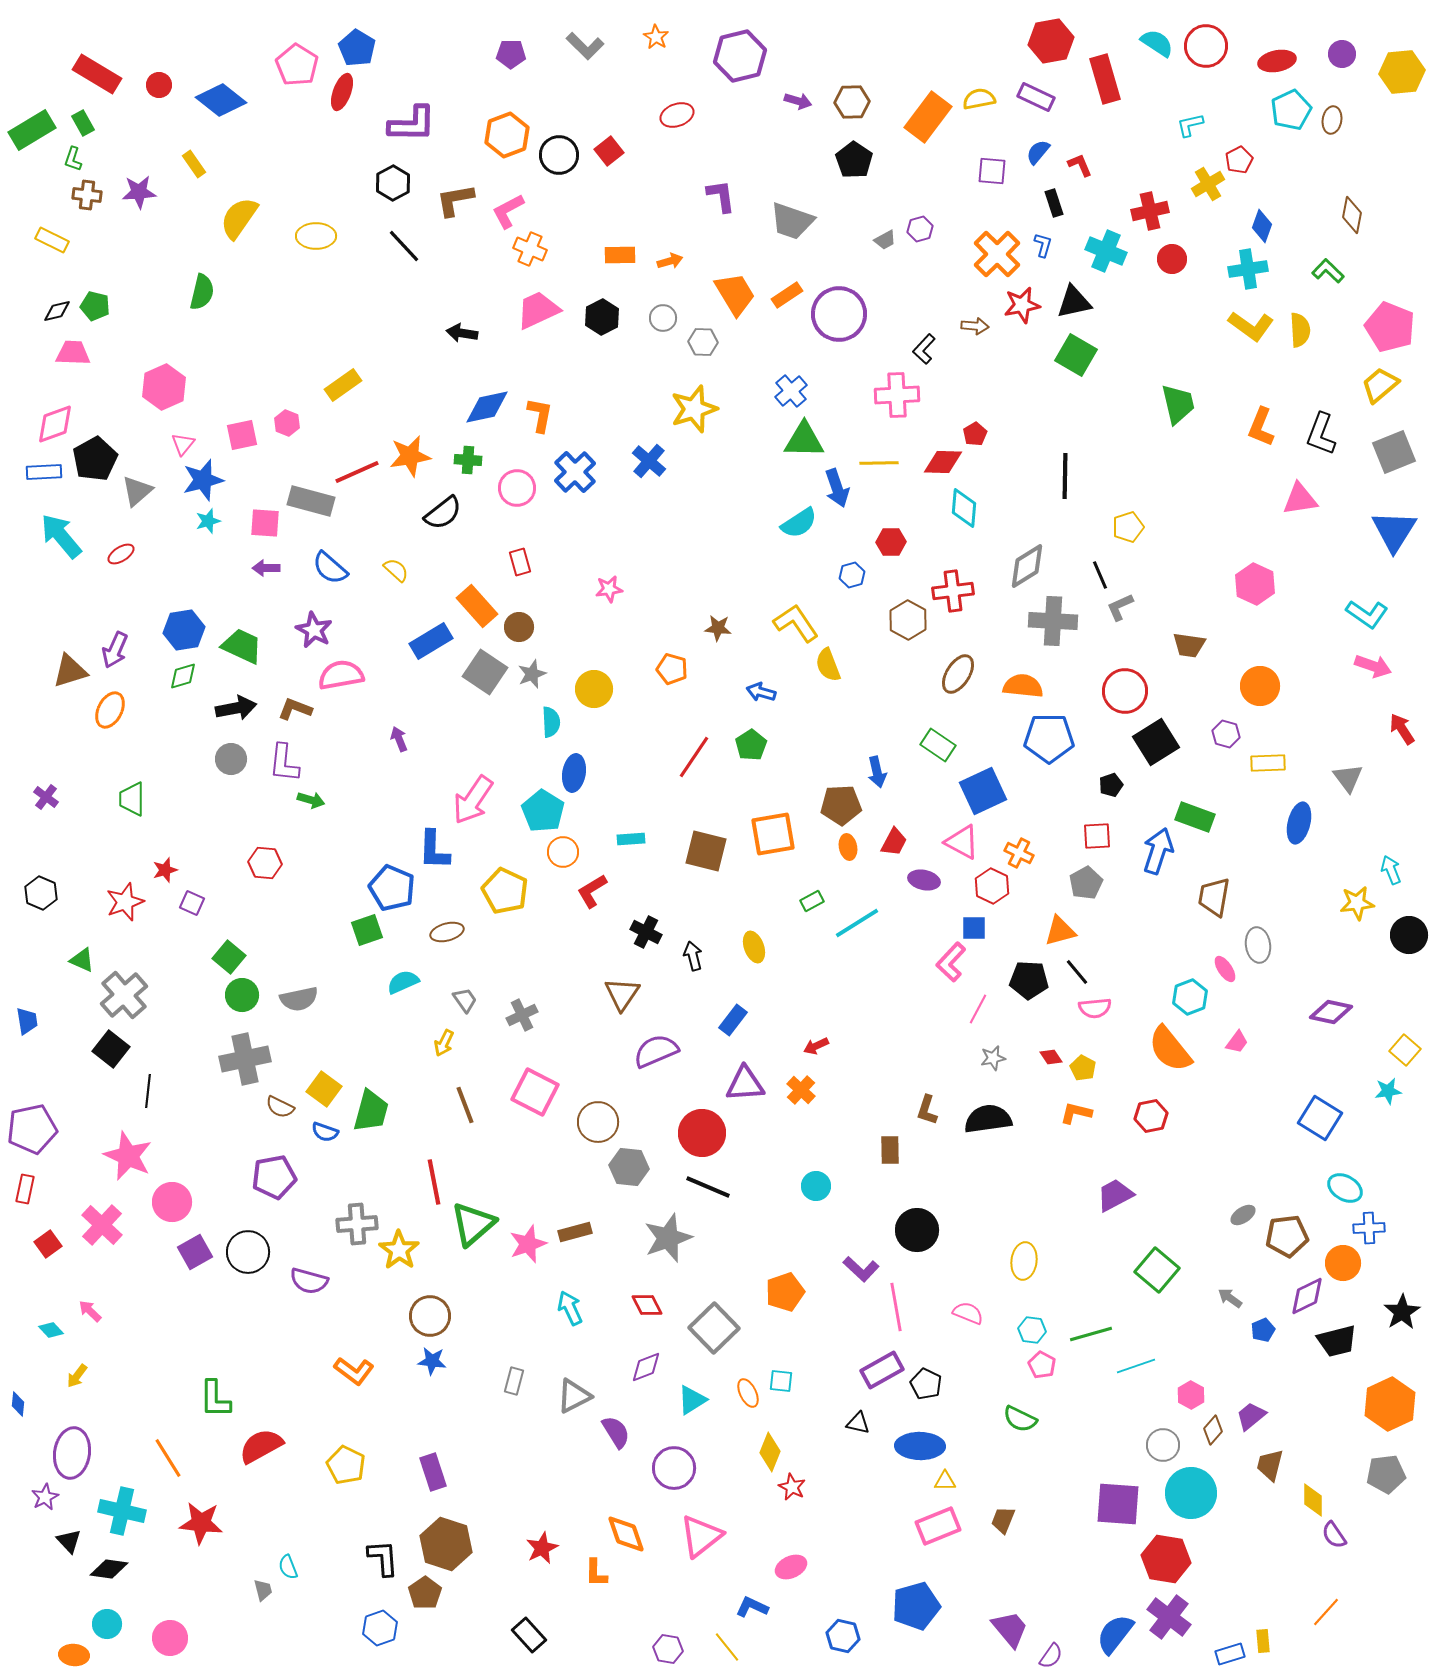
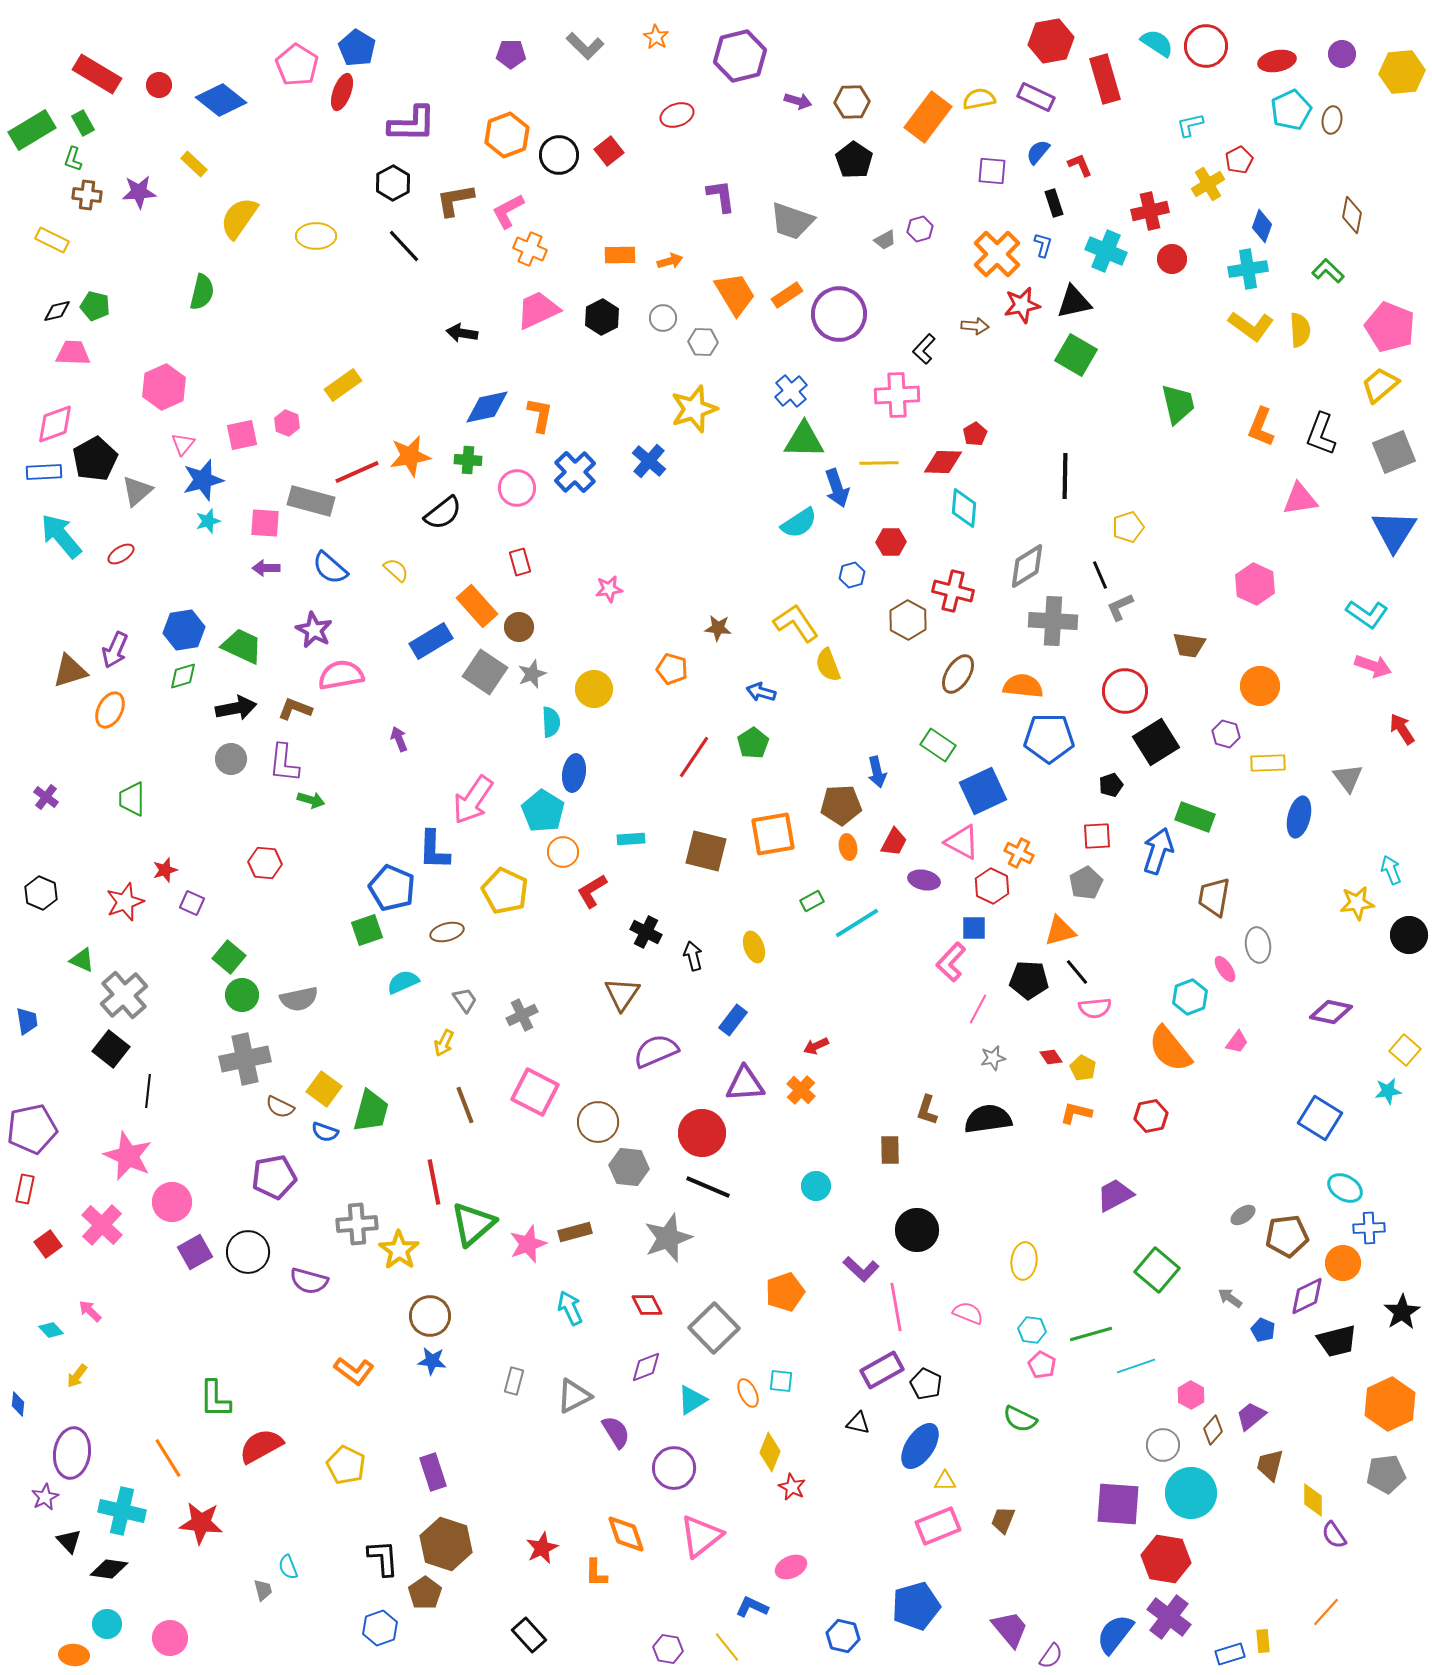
yellow rectangle at (194, 164): rotated 12 degrees counterclockwise
red cross at (953, 591): rotated 21 degrees clockwise
green pentagon at (751, 745): moved 2 px right, 2 px up
blue ellipse at (1299, 823): moved 6 px up
blue pentagon at (1263, 1330): rotated 25 degrees counterclockwise
blue ellipse at (920, 1446): rotated 57 degrees counterclockwise
